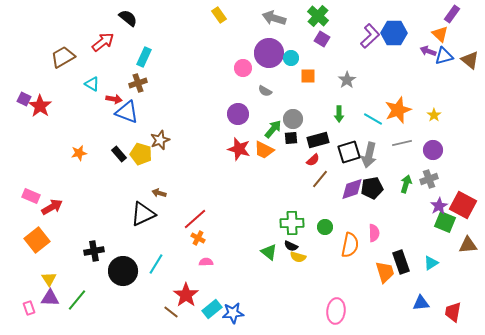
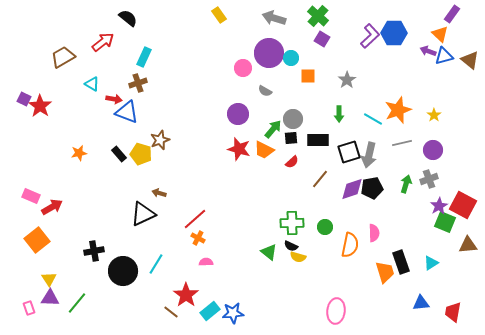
black rectangle at (318, 140): rotated 15 degrees clockwise
red semicircle at (313, 160): moved 21 px left, 2 px down
green line at (77, 300): moved 3 px down
cyan rectangle at (212, 309): moved 2 px left, 2 px down
